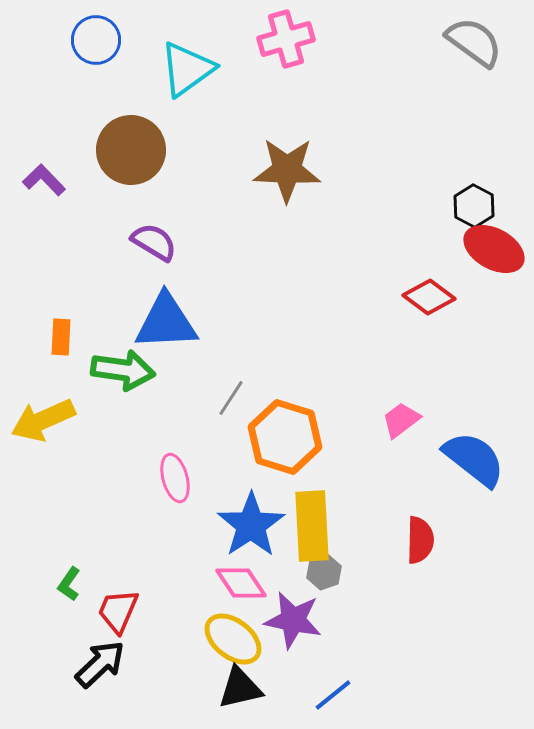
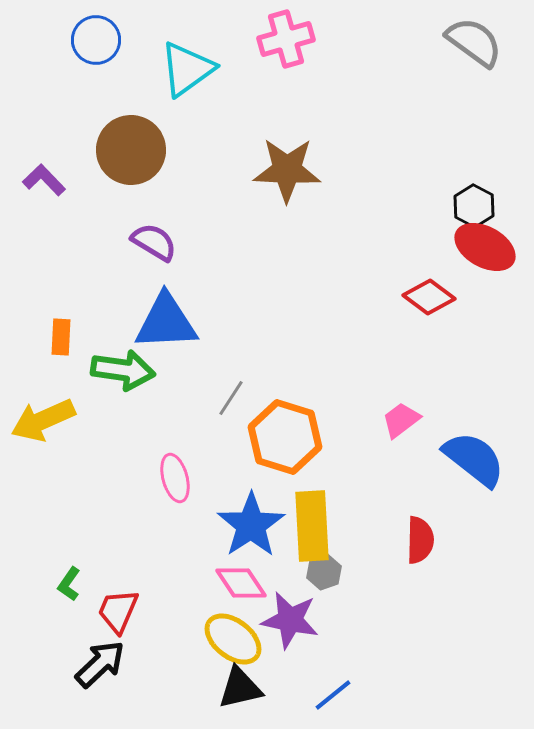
red ellipse: moved 9 px left, 2 px up
purple star: moved 3 px left
